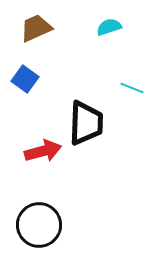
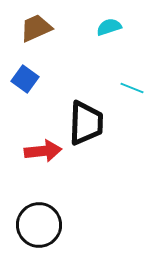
red arrow: rotated 9 degrees clockwise
